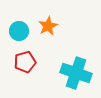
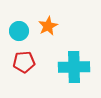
red pentagon: moved 1 px left; rotated 10 degrees clockwise
cyan cross: moved 2 px left, 6 px up; rotated 20 degrees counterclockwise
